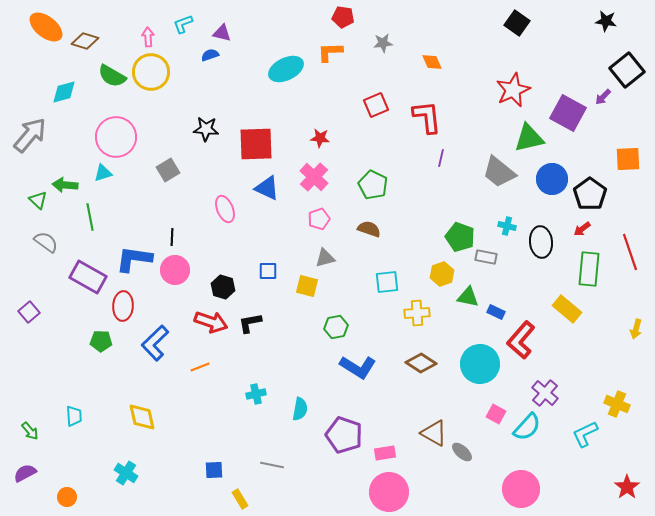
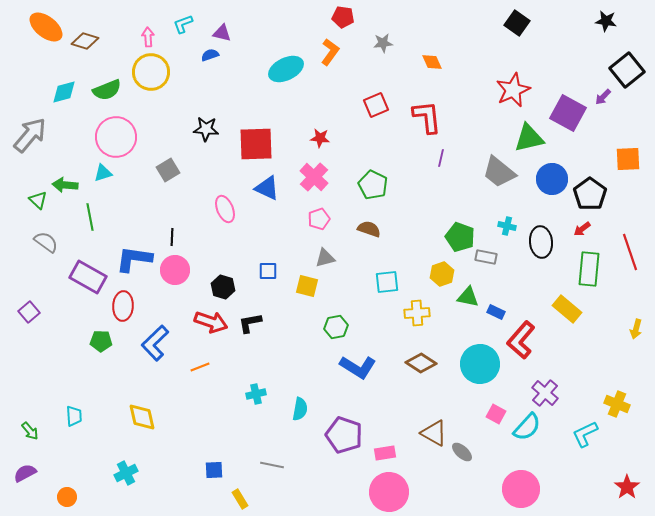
orange L-shape at (330, 52): rotated 128 degrees clockwise
green semicircle at (112, 76): moved 5 px left, 14 px down; rotated 52 degrees counterclockwise
cyan cross at (126, 473): rotated 30 degrees clockwise
